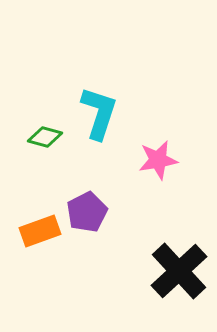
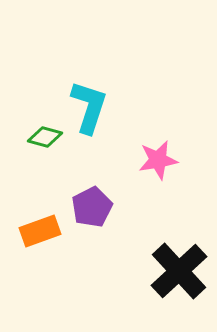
cyan L-shape: moved 10 px left, 6 px up
purple pentagon: moved 5 px right, 5 px up
